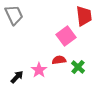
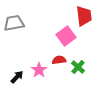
gray trapezoid: moved 8 px down; rotated 75 degrees counterclockwise
